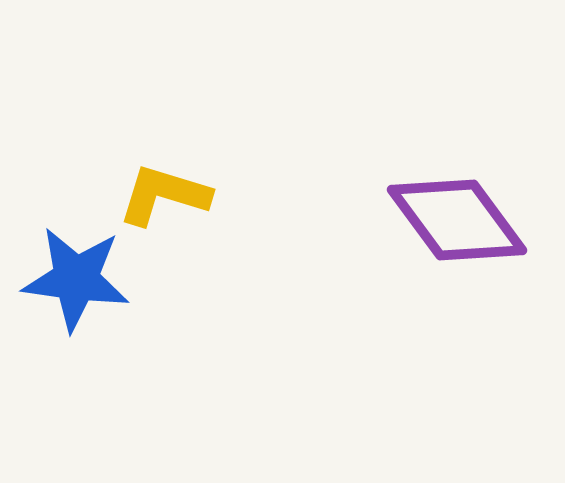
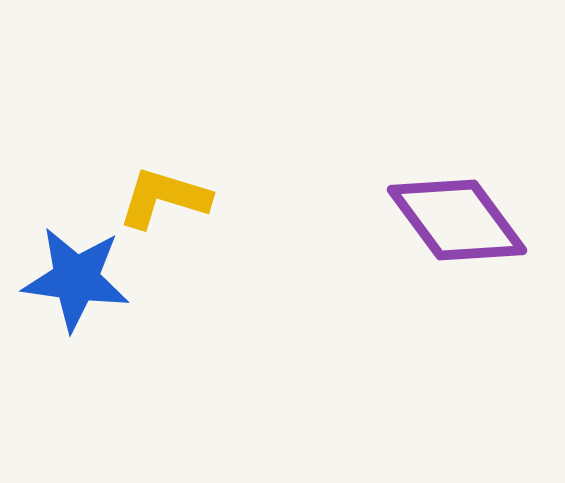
yellow L-shape: moved 3 px down
